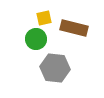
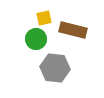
brown rectangle: moved 1 px left, 2 px down
